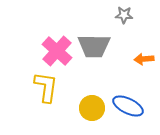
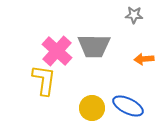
gray star: moved 10 px right
yellow L-shape: moved 2 px left, 7 px up
